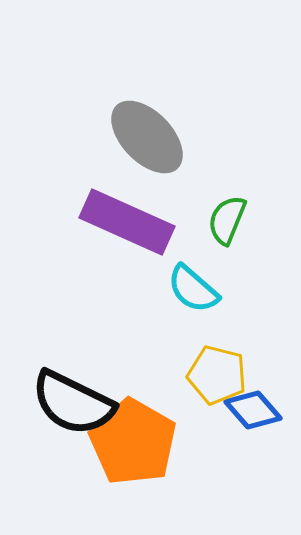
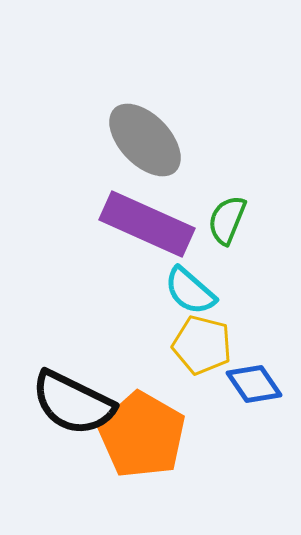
gray ellipse: moved 2 px left, 3 px down
purple rectangle: moved 20 px right, 2 px down
cyan semicircle: moved 3 px left, 2 px down
yellow pentagon: moved 15 px left, 30 px up
blue diamond: moved 1 px right, 26 px up; rotated 6 degrees clockwise
orange pentagon: moved 9 px right, 7 px up
